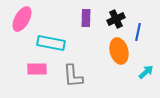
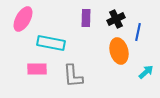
pink ellipse: moved 1 px right
